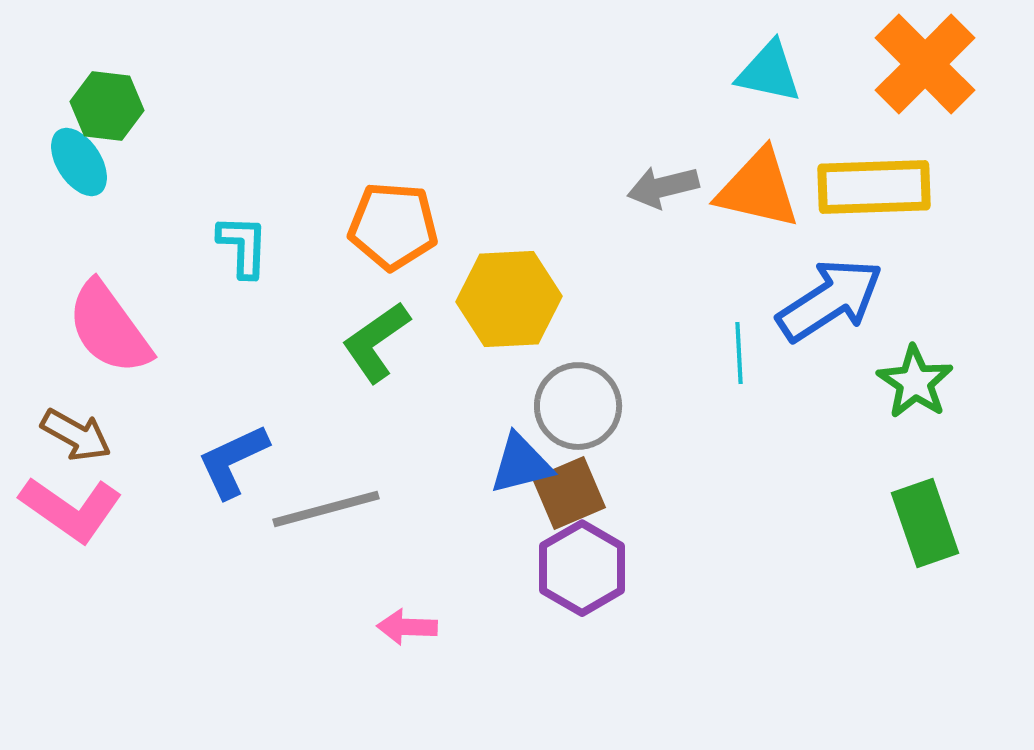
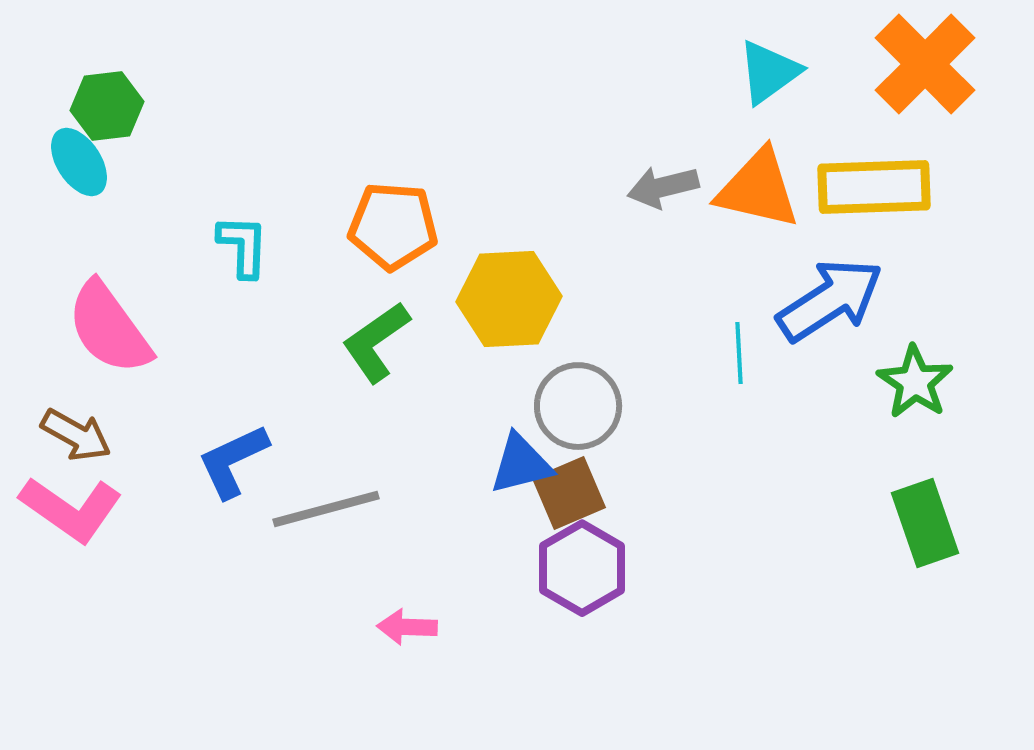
cyan triangle: rotated 48 degrees counterclockwise
green hexagon: rotated 14 degrees counterclockwise
